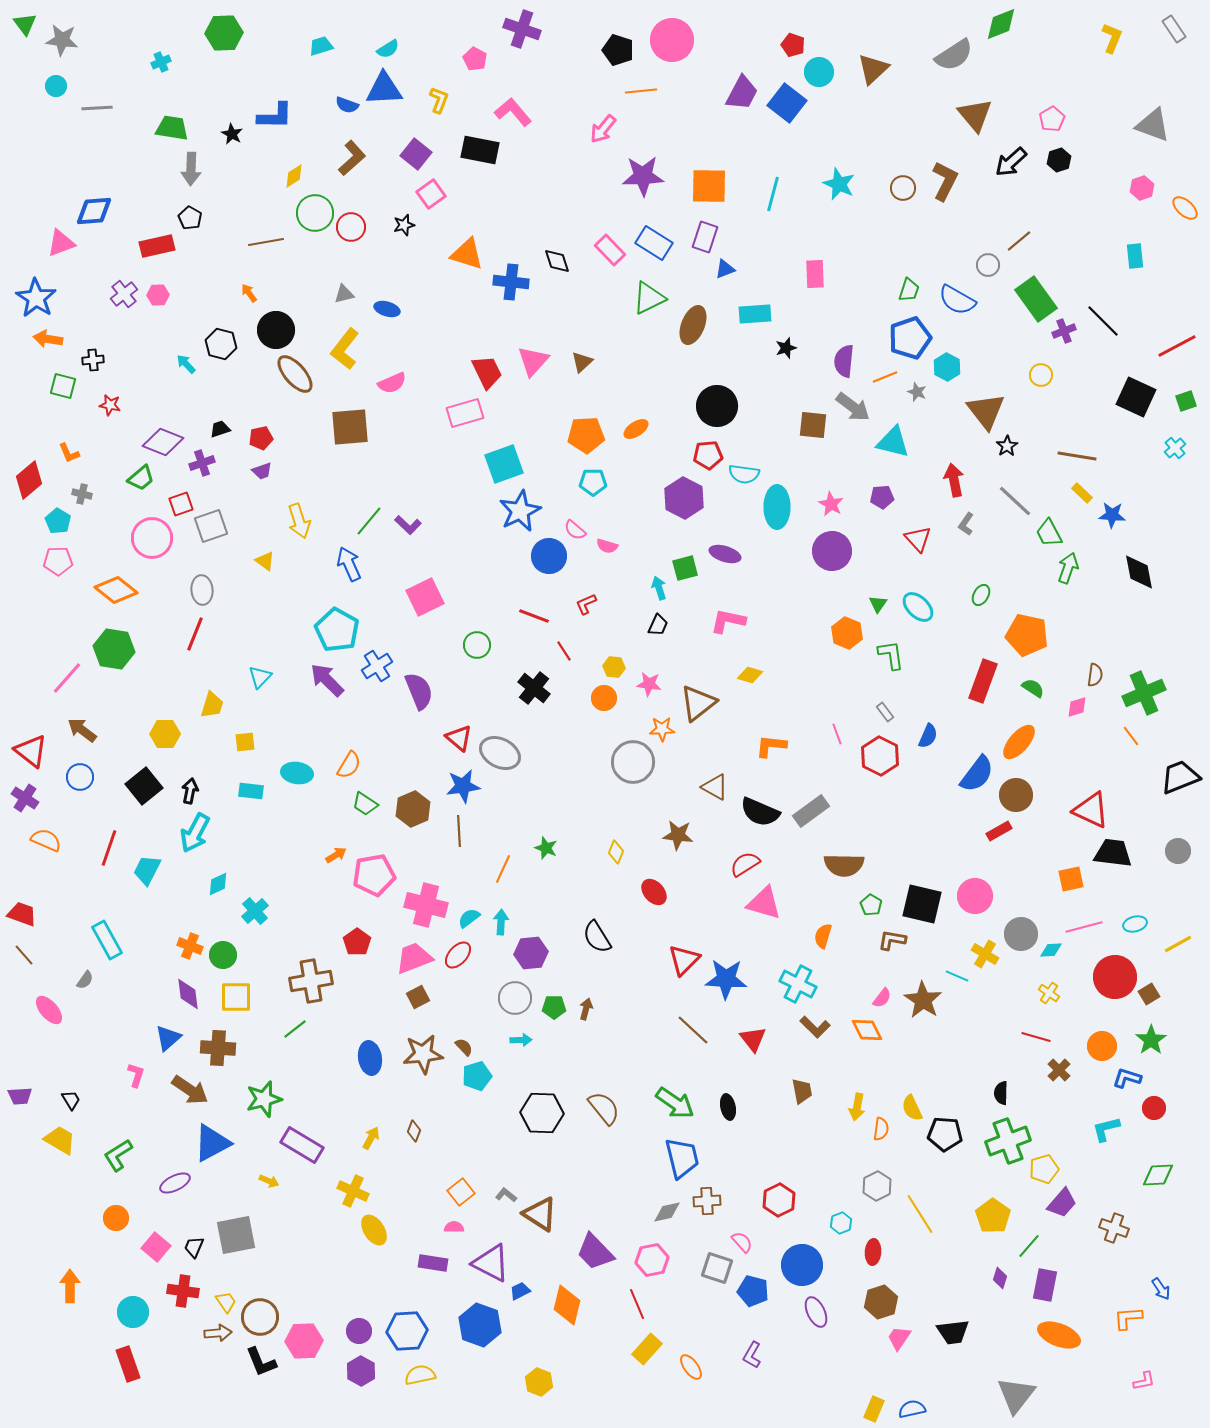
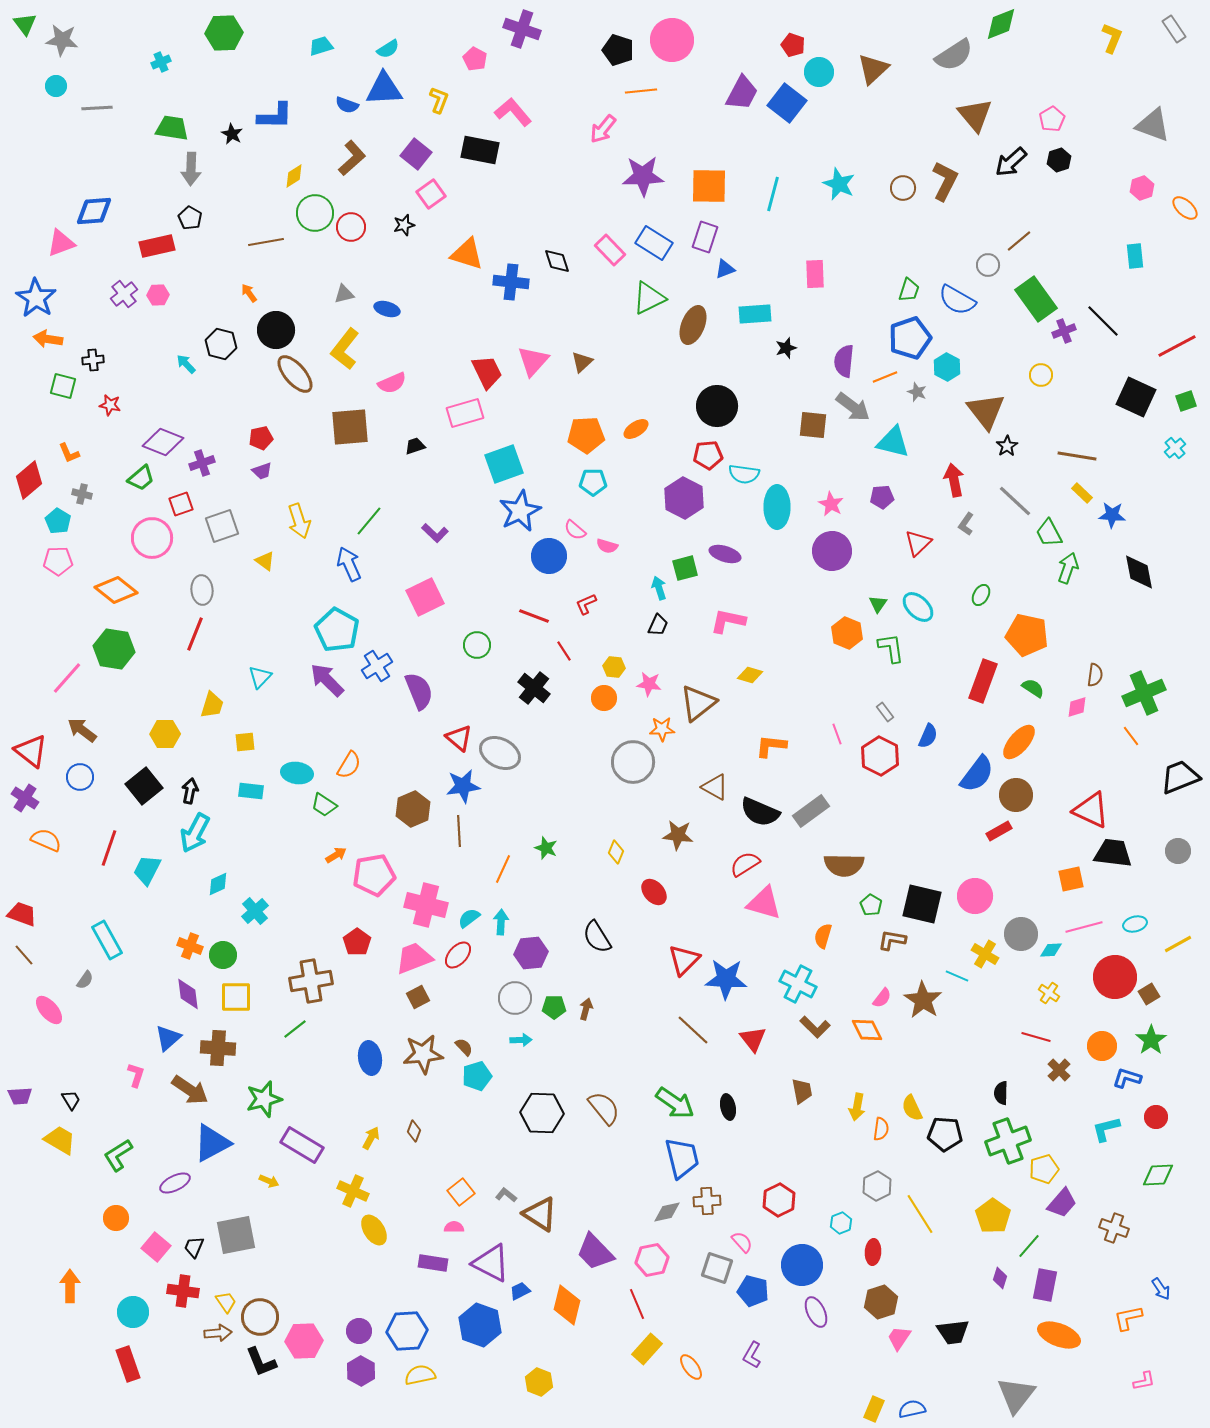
black trapezoid at (220, 429): moved 195 px right, 17 px down
purple L-shape at (408, 525): moved 27 px right, 8 px down
gray square at (211, 526): moved 11 px right
red triangle at (918, 539): moved 4 px down; rotated 28 degrees clockwise
green L-shape at (891, 655): moved 7 px up
green trapezoid at (365, 804): moved 41 px left, 1 px down
red circle at (1154, 1108): moved 2 px right, 9 px down
orange L-shape at (1128, 1318): rotated 8 degrees counterclockwise
